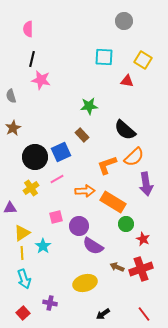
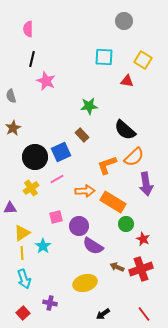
pink star: moved 5 px right, 1 px down; rotated 12 degrees clockwise
